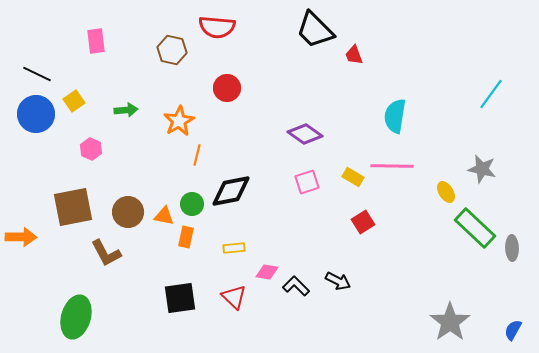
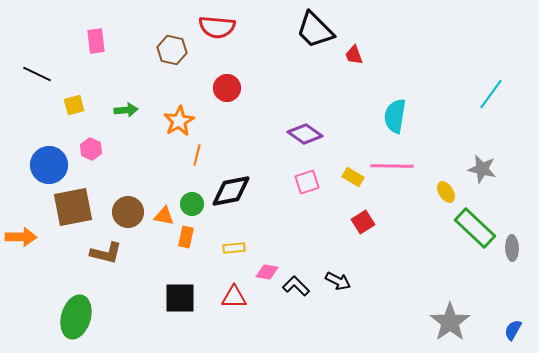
yellow square at (74, 101): moved 4 px down; rotated 20 degrees clockwise
blue circle at (36, 114): moved 13 px right, 51 px down
brown L-shape at (106, 253): rotated 48 degrees counterclockwise
red triangle at (234, 297): rotated 44 degrees counterclockwise
black square at (180, 298): rotated 8 degrees clockwise
